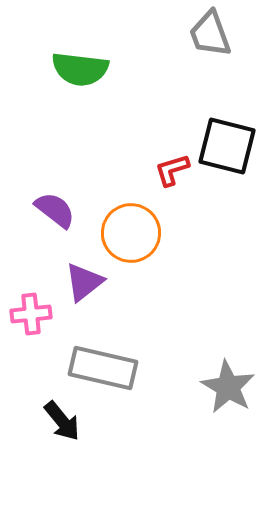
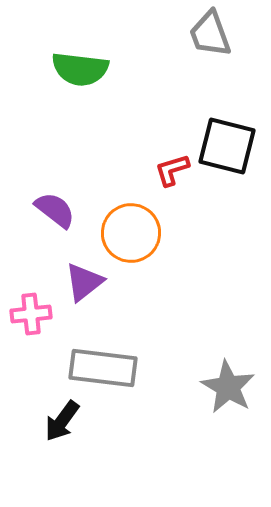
gray rectangle: rotated 6 degrees counterclockwise
black arrow: rotated 75 degrees clockwise
